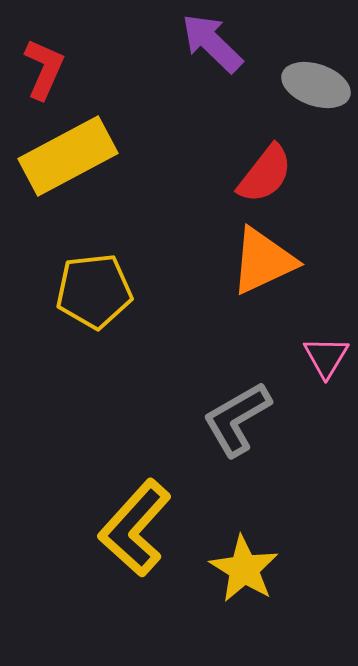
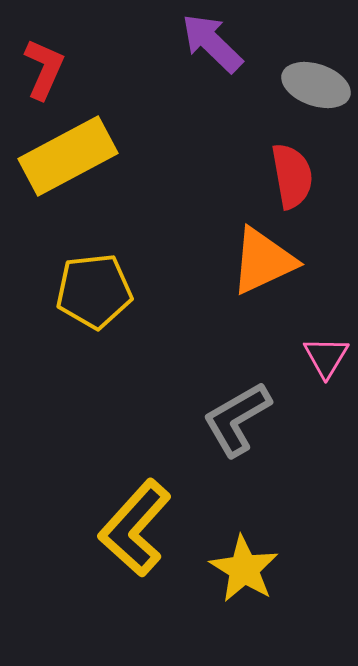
red semicircle: moved 27 px right, 2 px down; rotated 48 degrees counterclockwise
